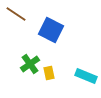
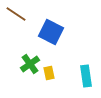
blue square: moved 2 px down
cyan rectangle: rotated 60 degrees clockwise
